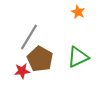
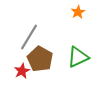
orange star: rotated 16 degrees clockwise
red star: rotated 21 degrees counterclockwise
